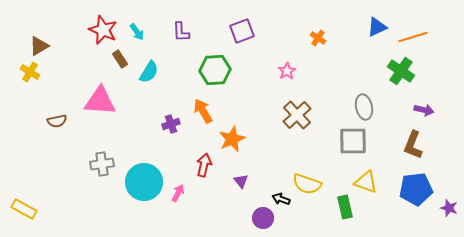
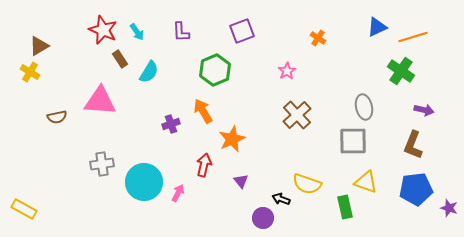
green hexagon: rotated 20 degrees counterclockwise
brown semicircle: moved 4 px up
